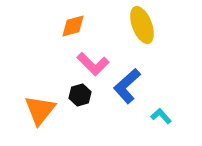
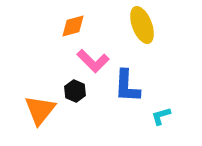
pink L-shape: moved 3 px up
blue L-shape: rotated 45 degrees counterclockwise
black hexagon: moved 5 px left, 4 px up; rotated 20 degrees counterclockwise
cyan L-shape: rotated 65 degrees counterclockwise
